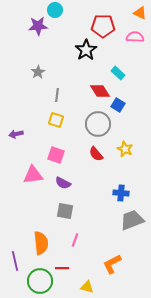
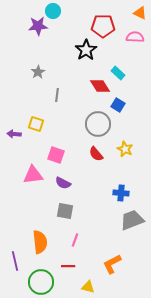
cyan circle: moved 2 px left, 1 px down
red diamond: moved 5 px up
yellow square: moved 20 px left, 4 px down
purple arrow: moved 2 px left; rotated 16 degrees clockwise
orange semicircle: moved 1 px left, 1 px up
red line: moved 6 px right, 2 px up
green circle: moved 1 px right, 1 px down
yellow triangle: moved 1 px right
